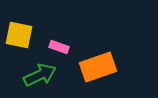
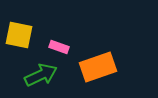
green arrow: moved 1 px right
